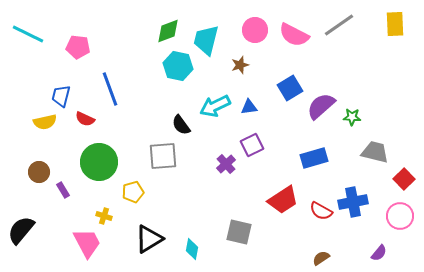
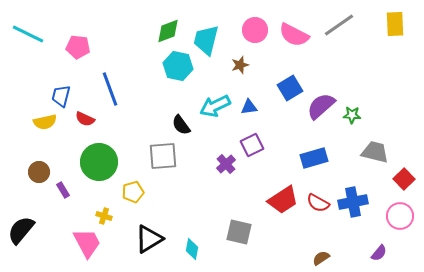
green star at (352, 117): moved 2 px up
red semicircle at (321, 211): moved 3 px left, 8 px up
